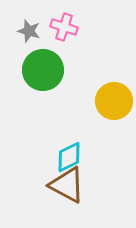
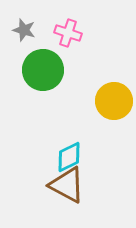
pink cross: moved 4 px right, 6 px down
gray star: moved 5 px left, 1 px up
